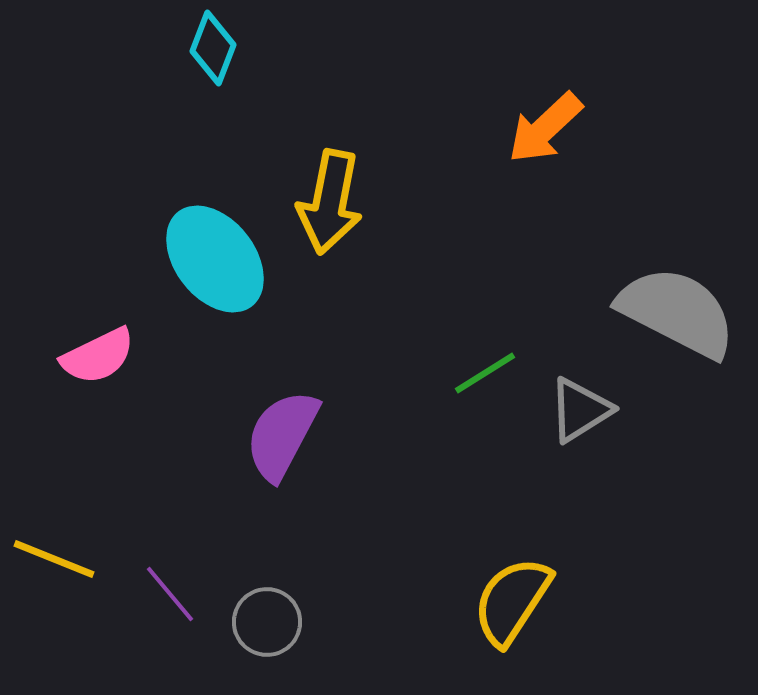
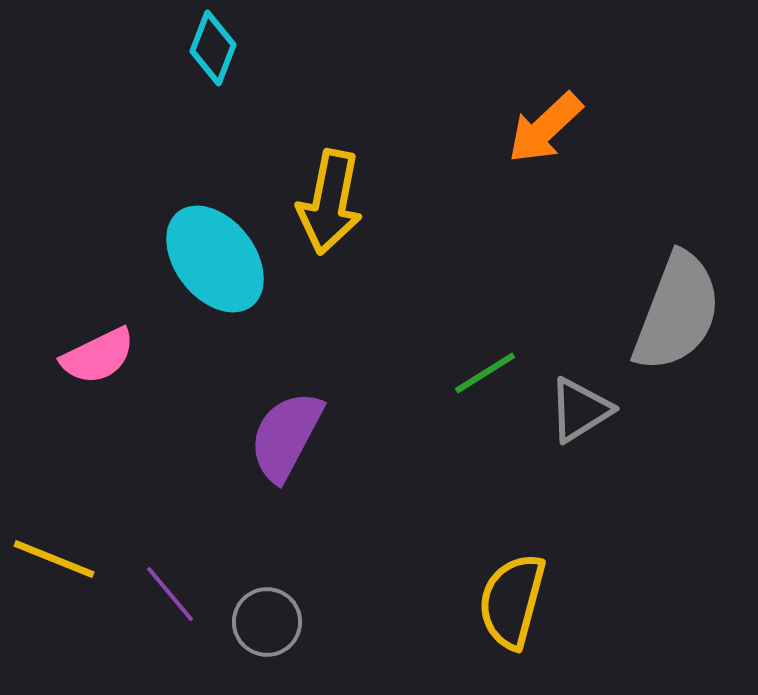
gray semicircle: rotated 84 degrees clockwise
purple semicircle: moved 4 px right, 1 px down
yellow semicircle: rotated 18 degrees counterclockwise
